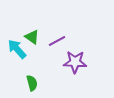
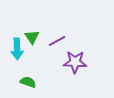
green triangle: rotated 21 degrees clockwise
cyan arrow: rotated 140 degrees counterclockwise
green semicircle: moved 4 px left, 1 px up; rotated 56 degrees counterclockwise
